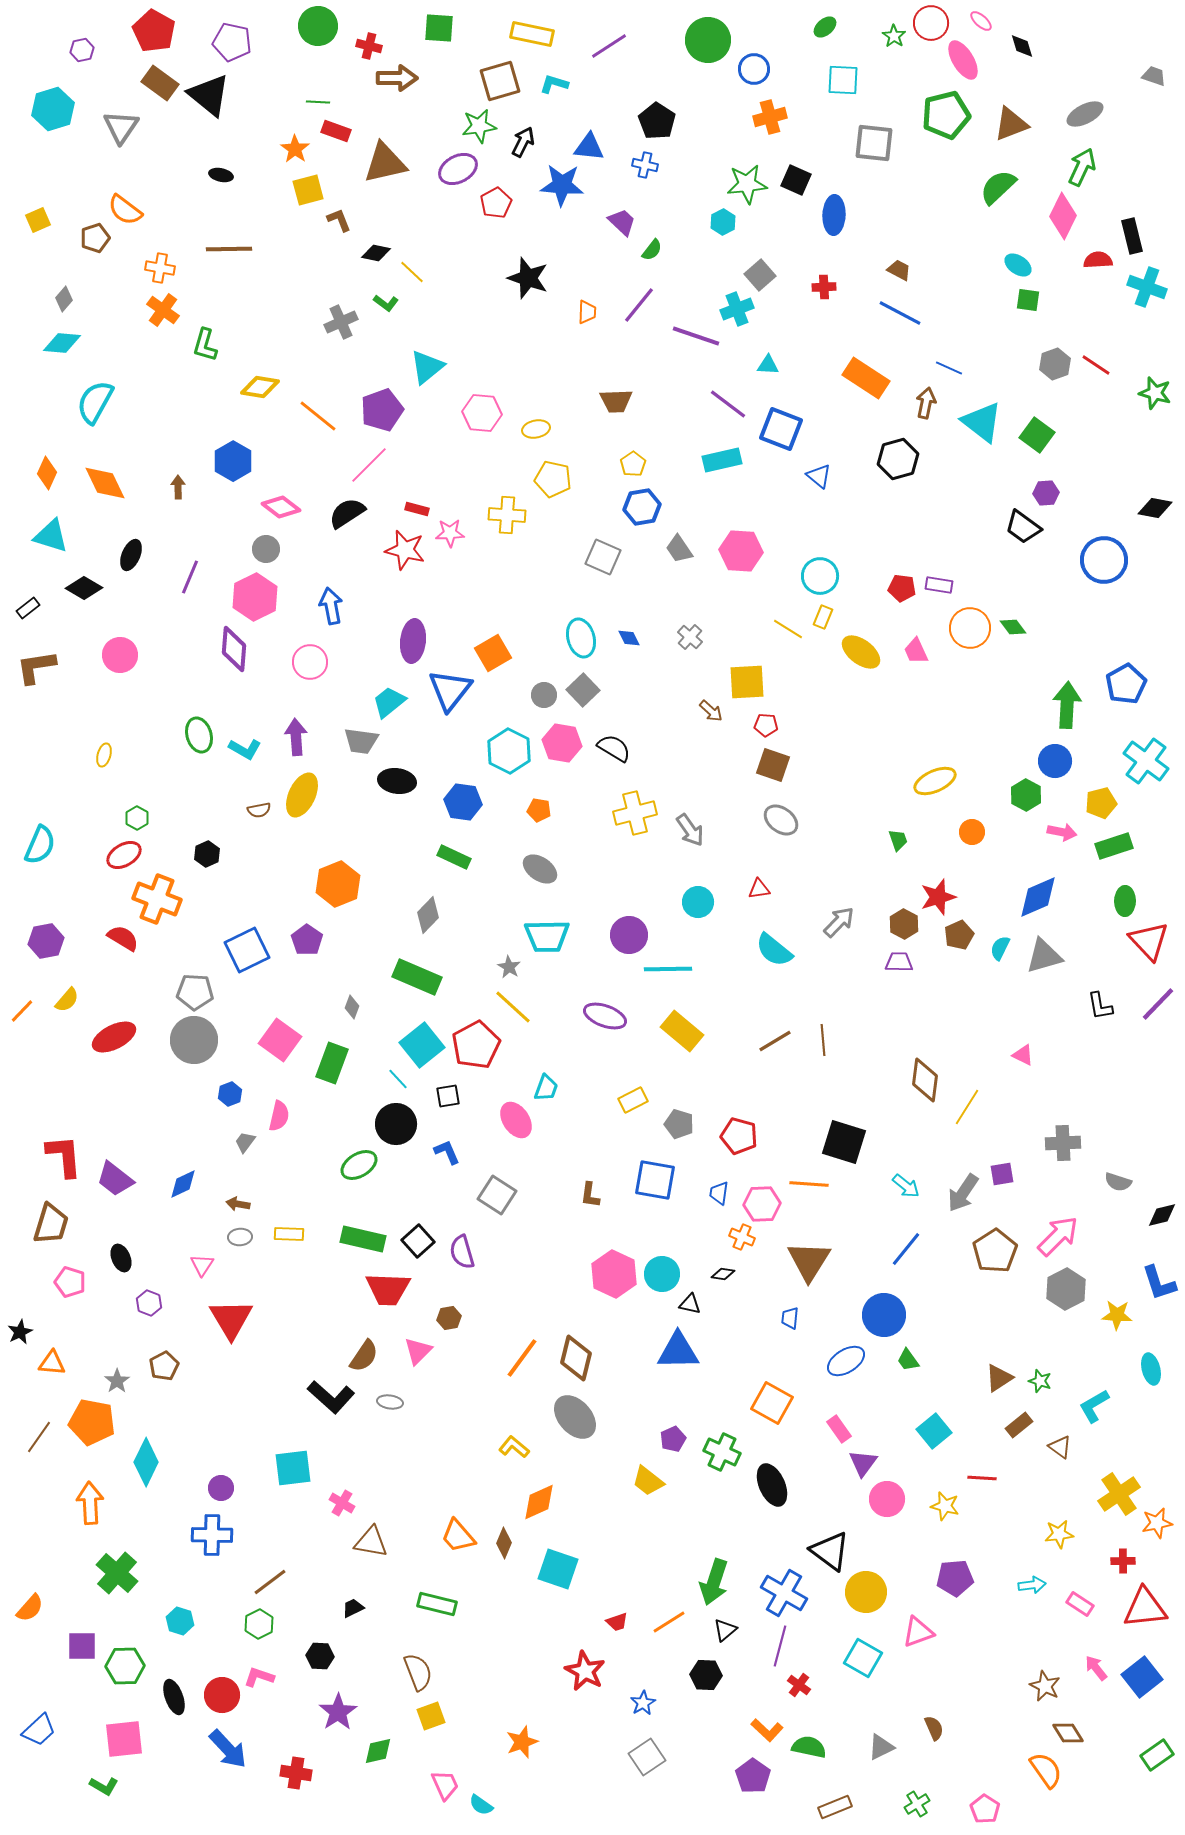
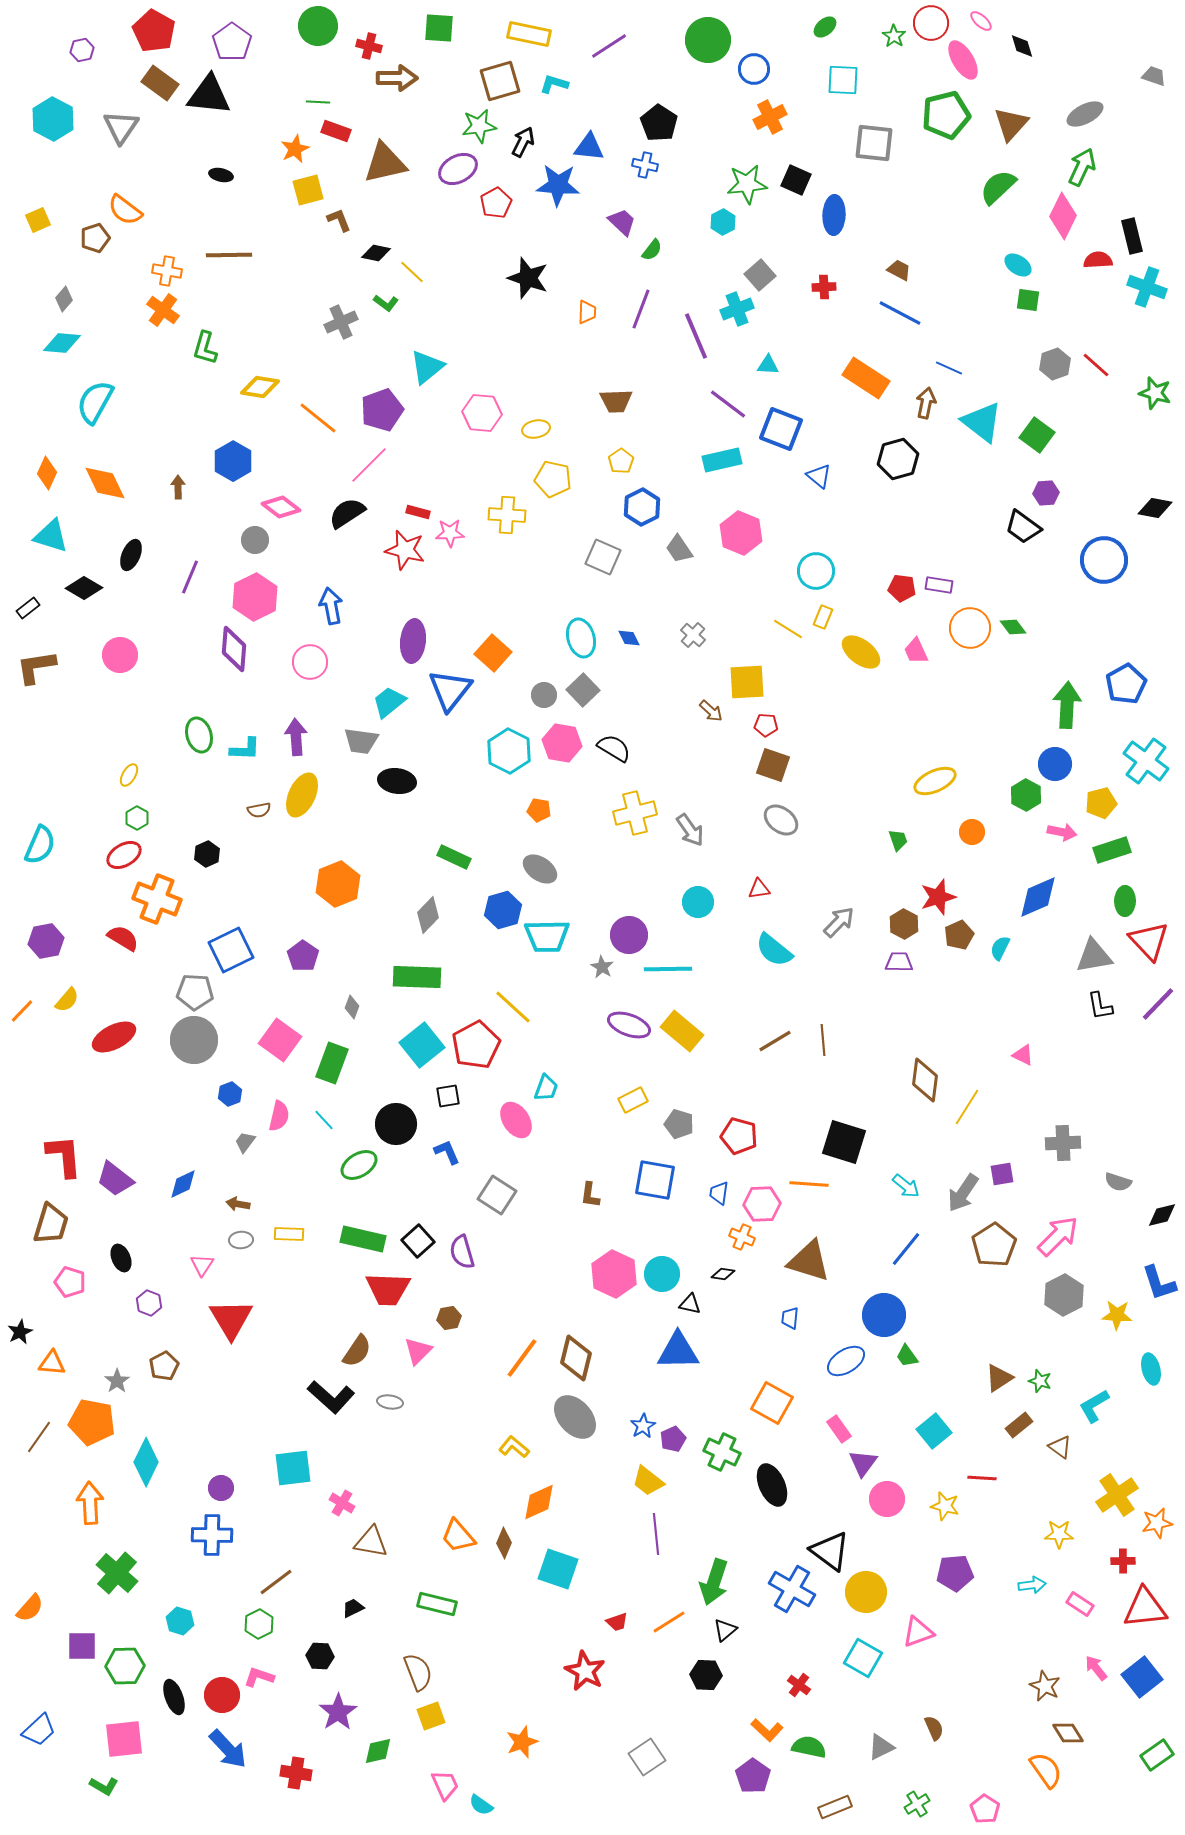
yellow rectangle at (532, 34): moved 3 px left
purple pentagon at (232, 42): rotated 24 degrees clockwise
black triangle at (209, 95): rotated 33 degrees counterclockwise
cyan hexagon at (53, 109): moved 10 px down; rotated 15 degrees counterclockwise
orange cross at (770, 117): rotated 12 degrees counterclockwise
black pentagon at (657, 121): moved 2 px right, 2 px down
brown triangle at (1011, 124): rotated 27 degrees counterclockwise
orange star at (295, 149): rotated 12 degrees clockwise
blue star at (562, 185): moved 4 px left
brown line at (229, 249): moved 6 px down
orange cross at (160, 268): moved 7 px right, 3 px down
purple line at (639, 305): moved 2 px right, 4 px down; rotated 18 degrees counterclockwise
purple line at (696, 336): rotated 48 degrees clockwise
green L-shape at (205, 345): moved 3 px down
red line at (1096, 365): rotated 8 degrees clockwise
orange line at (318, 416): moved 2 px down
yellow pentagon at (633, 464): moved 12 px left, 3 px up
blue hexagon at (642, 507): rotated 18 degrees counterclockwise
red rectangle at (417, 509): moved 1 px right, 3 px down
gray circle at (266, 549): moved 11 px left, 9 px up
pink hexagon at (741, 551): moved 18 px up; rotated 18 degrees clockwise
cyan circle at (820, 576): moved 4 px left, 5 px up
gray cross at (690, 637): moved 3 px right, 2 px up
orange square at (493, 653): rotated 18 degrees counterclockwise
cyan L-shape at (245, 749): rotated 28 degrees counterclockwise
yellow ellipse at (104, 755): moved 25 px right, 20 px down; rotated 15 degrees clockwise
blue circle at (1055, 761): moved 3 px down
blue hexagon at (463, 802): moved 40 px right, 108 px down; rotated 24 degrees counterclockwise
green rectangle at (1114, 846): moved 2 px left, 4 px down
purple pentagon at (307, 940): moved 4 px left, 16 px down
blue square at (247, 950): moved 16 px left
gray triangle at (1044, 956): moved 50 px right; rotated 6 degrees clockwise
gray star at (509, 967): moved 93 px right
green rectangle at (417, 977): rotated 21 degrees counterclockwise
purple ellipse at (605, 1016): moved 24 px right, 9 px down
cyan line at (398, 1079): moved 74 px left, 41 px down
gray ellipse at (240, 1237): moved 1 px right, 3 px down
brown pentagon at (995, 1251): moved 1 px left, 6 px up
brown triangle at (809, 1261): rotated 45 degrees counterclockwise
gray hexagon at (1066, 1289): moved 2 px left, 6 px down
brown semicircle at (364, 1356): moved 7 px left, 5 px up
green trapezoid at (908, 1360): moved 1 px left, 4 px up
yellow cross at (1119, 1494): moved 2 px left, 1 px down
yellow star at (1059, 1534): rotated 8 degrees clockwise
purple pentagon at (955, 1578): moved 5 px up
brown line at (270, 1582): moved 6 px right
blue cross at (784, 1593): moved 8 px right, 4 px up
purple line at (780, 1646): moved 124 px left, 112 px up; rotated 21 degrees counterclockwise
blue star at (643, 1703): moved 277 px up
